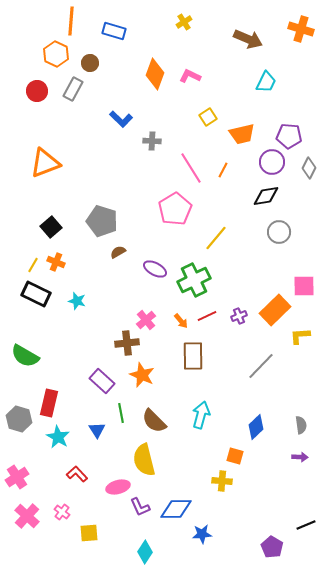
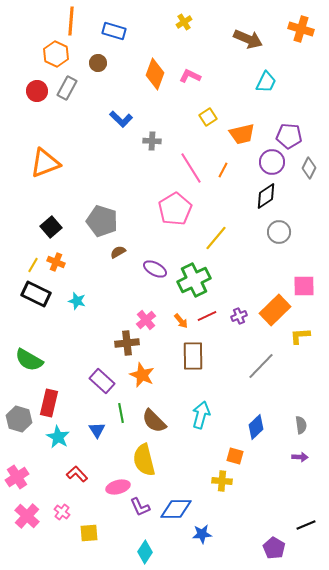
brown circle at (90, 63): moved 8 px right
gray rectangle at (73, 89): moved 6 px left, 1 px up
black diamond at (266, 196): rotated 24 degrees counterclockwise
green semicircle at (25, 356): moved 4 px right, 4 px down
purple pentagon at (272, 547): moved 2 px right, 1 px down
